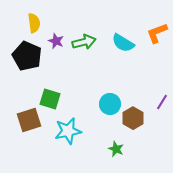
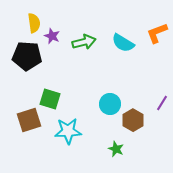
purple star: moved 4 px left, 5 px up
black pentagon: rotated 20 degrees counterclockwise
purple line: moved 1 px down
brown hexagon: moved 2 px down
cyan star: rotated 8 degrees clockwise
